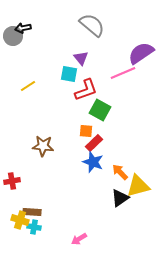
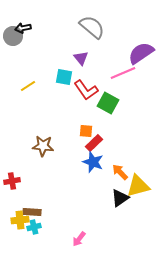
gray semicircle: moved 2 px down
cyan square: moved 5 px left, 3 px down
red L-shape: rotated 75 degrees clockwise
green square: moved 8 px right, 7 px up
yellow cross: rotated 24 degrees counterclockwise
cyan cross: rotated 24 degrees counterclockwise
pink arrow: rotated 21 degrees counterclockwise
